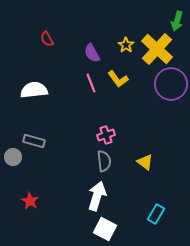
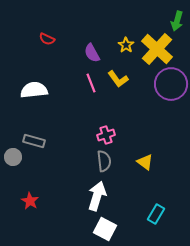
red semicircle: rotated 35 degrees counterclockwise
